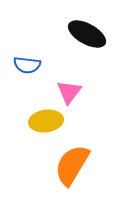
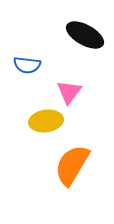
black ellipse: moved 2 px left, 1 px down
